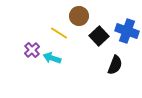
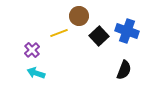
yellow line: rotated 54 degrees counterclockwise
cyan arrow: moved 16 px left, 15 px down
black semicircle: moved 9 px right, 5 px down
